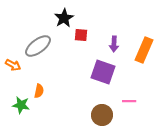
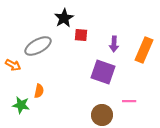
gray ellipse: rotated 8 degrees clockwise
